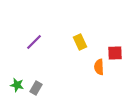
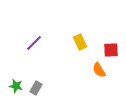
purple line: moved 1 px down
red square: moved 4 px left, 3 px up
orange semicircle: moved 3 px down; rotated 28 degrees counterclockwise
green star: moved 1 px left, 1 px down
